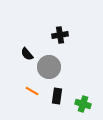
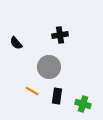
black semicircle: moved 11 px left, 11 px up
